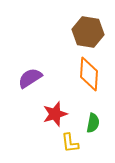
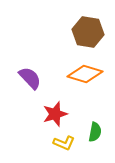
orange diamond: moved 4 px left; rotated 76 degrees counterclockwise
purple semicircle: rotated 80 degrees clockwise
green semicircle: moved 2 px right, 9 px down
yellow L-shape: moved 6 px left; rotated 60 degrees counterclockwise
